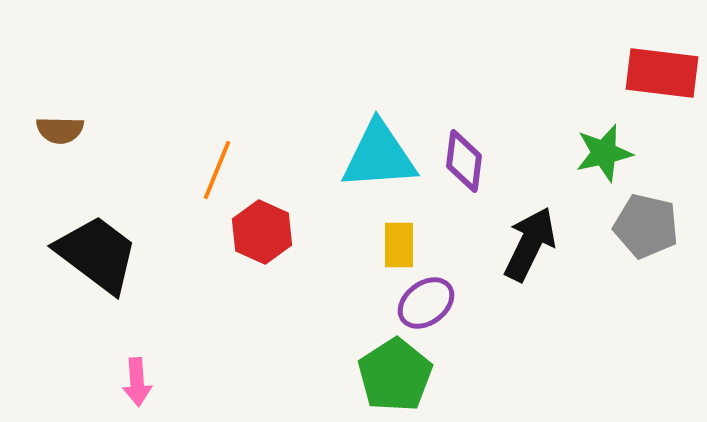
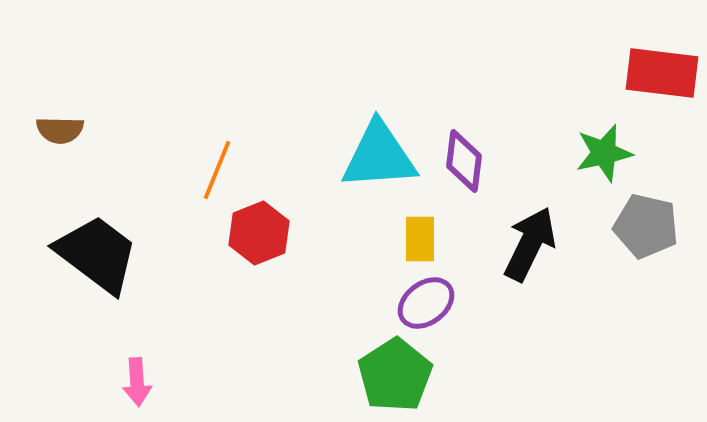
red hexagon: moved 3 px left, 1 px down; rotated 14 degrees clockwise
yellow rectangle: moved 21 px right, 6 px up
